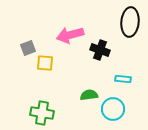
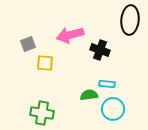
black ellipse: moved 2 px up
gray square: moved 4 px up
cyan rectangle: moved 16 px left, 5 px down
